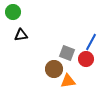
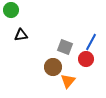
green circle: moved 2 px left, 2 px up
gray square: moved 2 px left, 6 px up
brown circle: moved 1 px left, 2 px up
orange triangle: rotated 42 degrees counterclockwise
